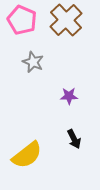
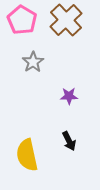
pink pentagon: rotated 8 degrees clockwise
gray star: rotated 15 degrees clockwise
black arrow: moved 5 px left, 2 px down
yellow semicircle: rotated 116 degrees clockwise
